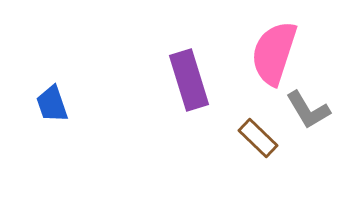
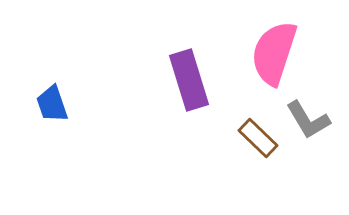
gray L-shape: moved 10 px down
